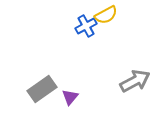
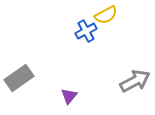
blue cross: moved 5 px down
gray rectangle: moved 23 px left, 11 px up
purple triangle: moved 1 px left, 1 px up
